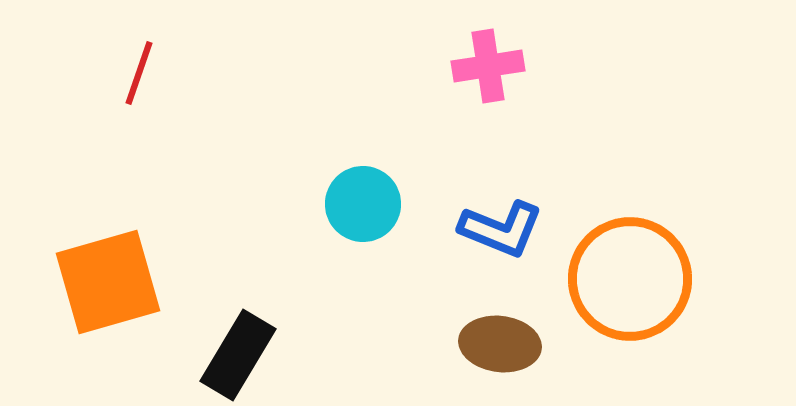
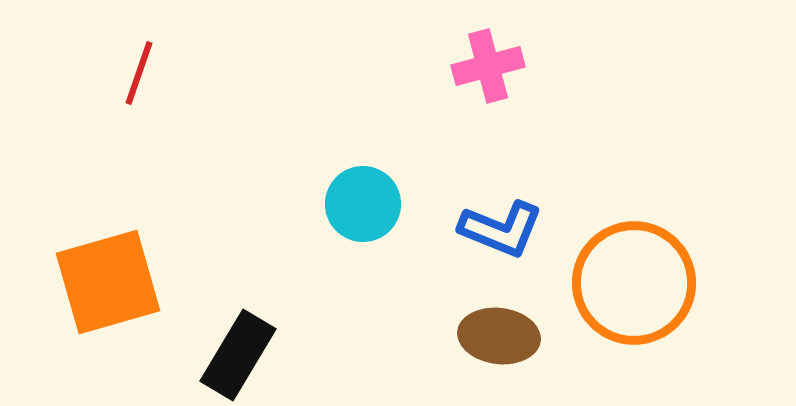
pink cross: rotated 6 degrees counterclockwise
orange circle: moved 4 px right, 4 px down
brown ellipse: moved 1 px left, 8 px up
